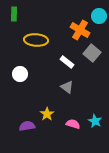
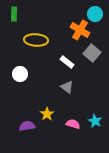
cyan circle: moved 4 px left, 2 px up
